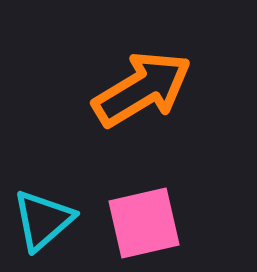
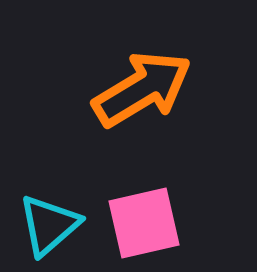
cyan triangle: moved 6 px right, 5 px down
